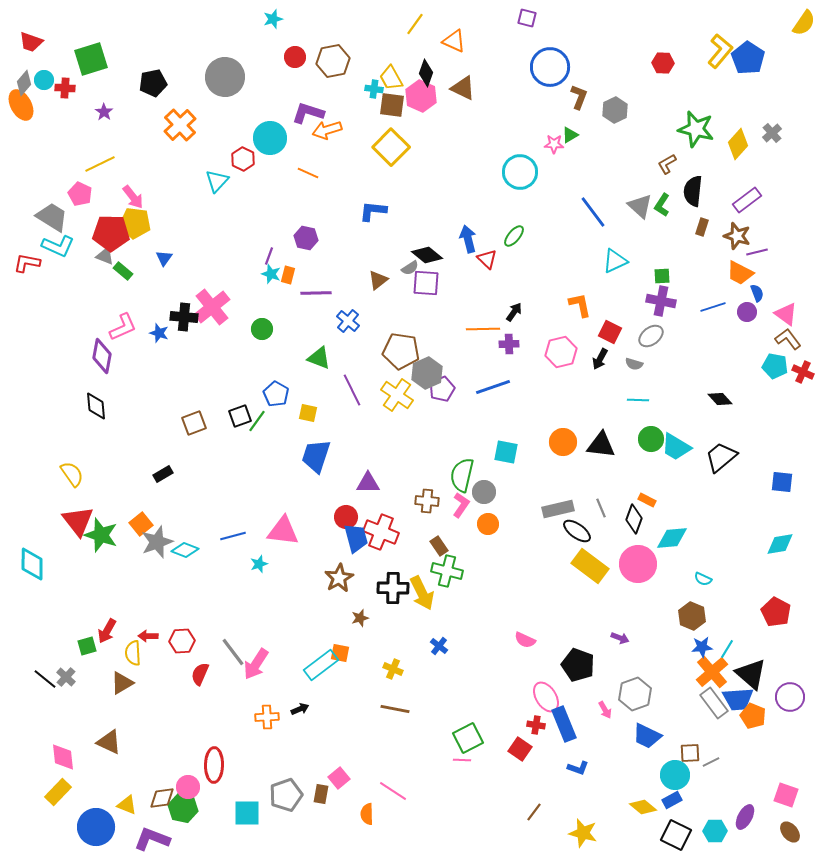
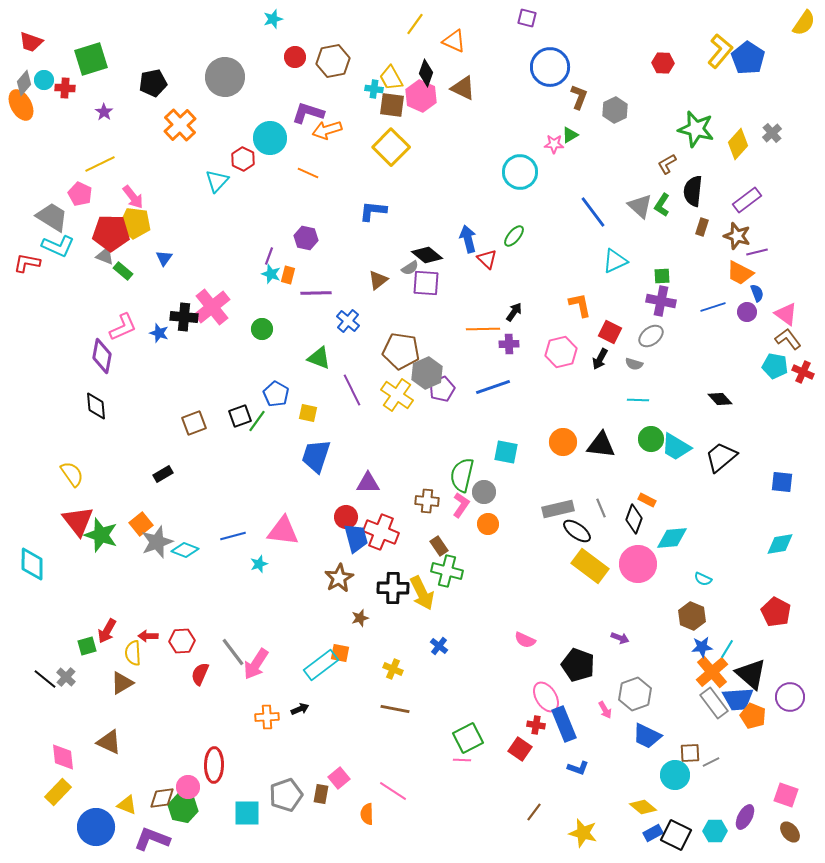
blue rectangle at (672, 800): moved 19 px left, 33 px down
